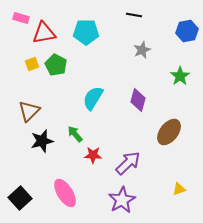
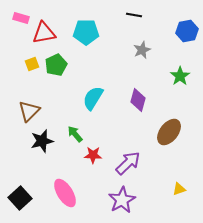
green pentagon: rotated 20 degrees clockwise
